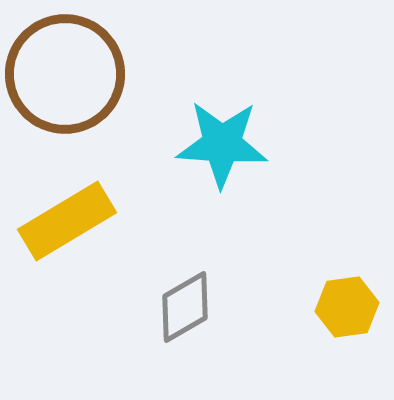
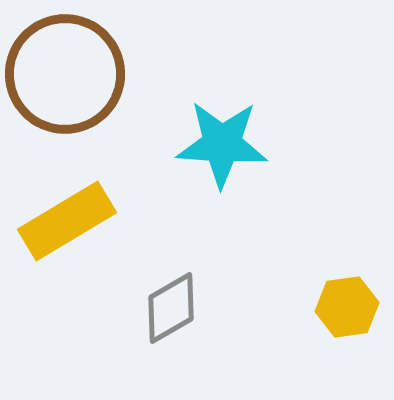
gray diamond: moved 14 px left, 1 px down
